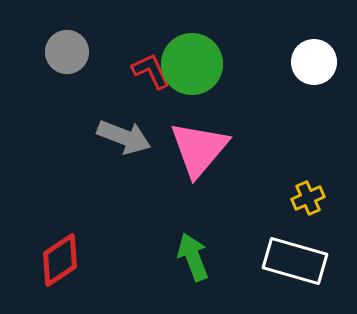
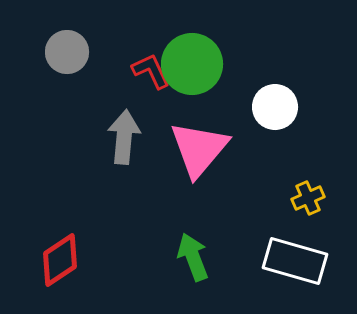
white circle: moved 39 px left, 45 px down
gray arrow: rotated 106 degrees counterclockwise
